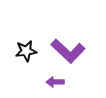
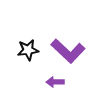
black star: moved 2 px right, 1 px up
